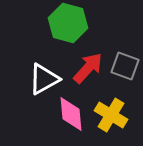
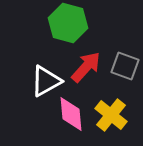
red arrow: moved 2 px left, 1 px up
white triangle: moved 2 px right, 2 px down
yellow cross: rotated 8 degrees clockwise
